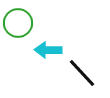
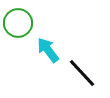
cyan arrow: rotated 52 degrees clockwise
